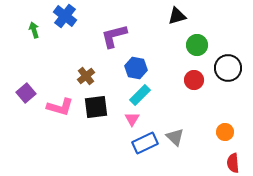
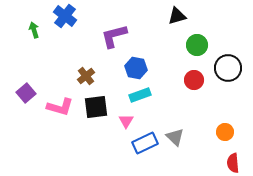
cyan rectangle: rotated 25 degrees clockwise
pink triangle: moved 6 px left, 2 px down
